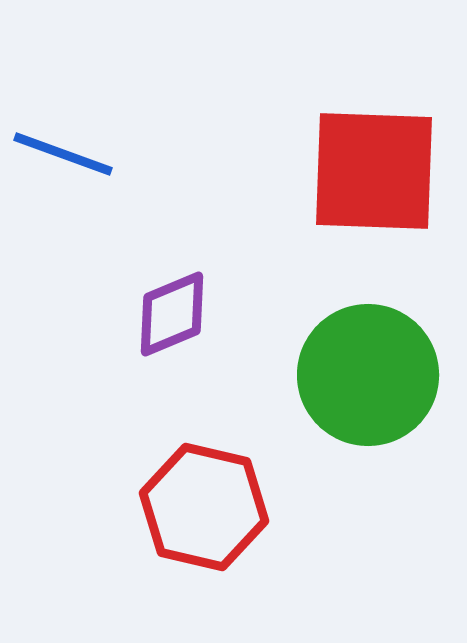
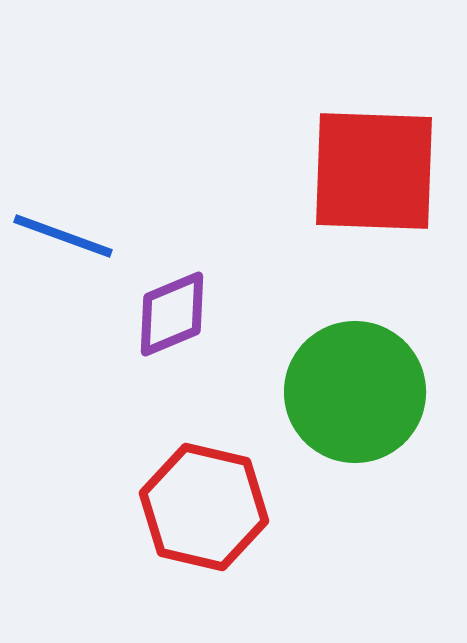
blue line: moved 82 px down
green circle: moved 13 px left, 17 px down
